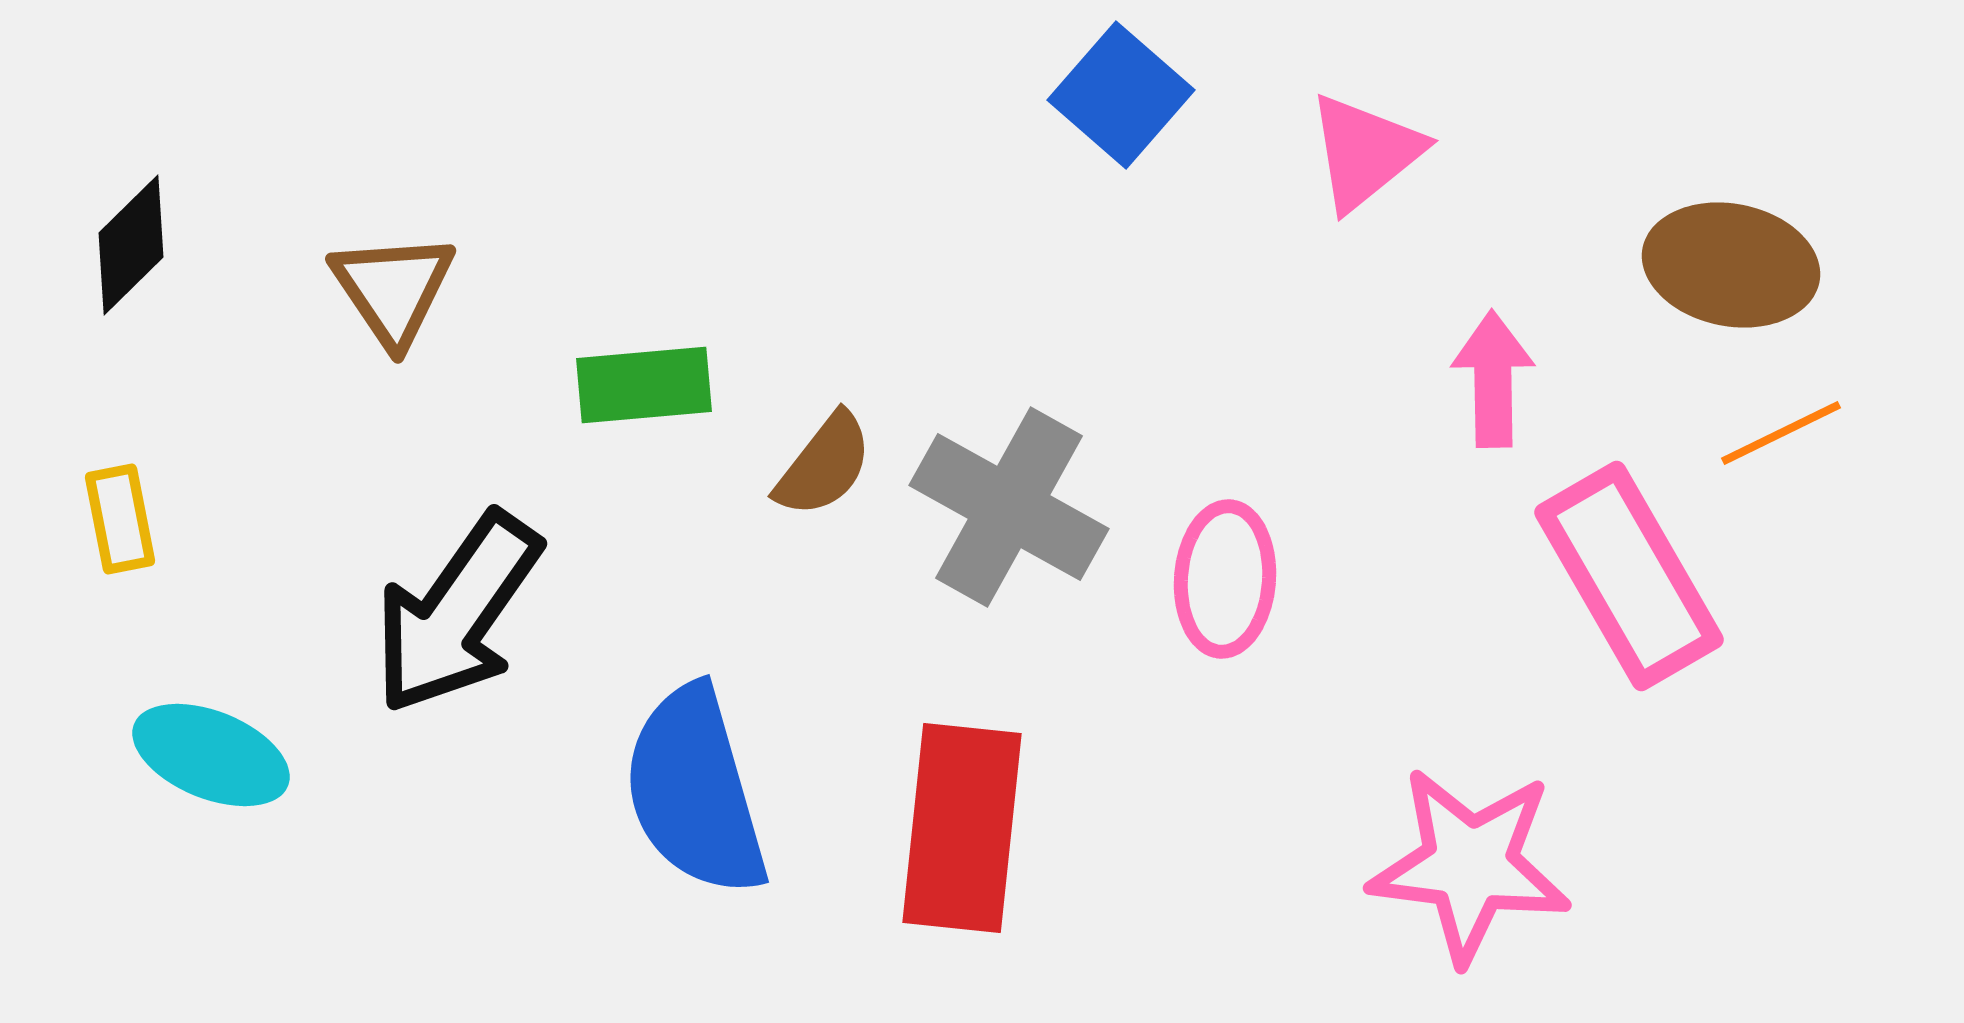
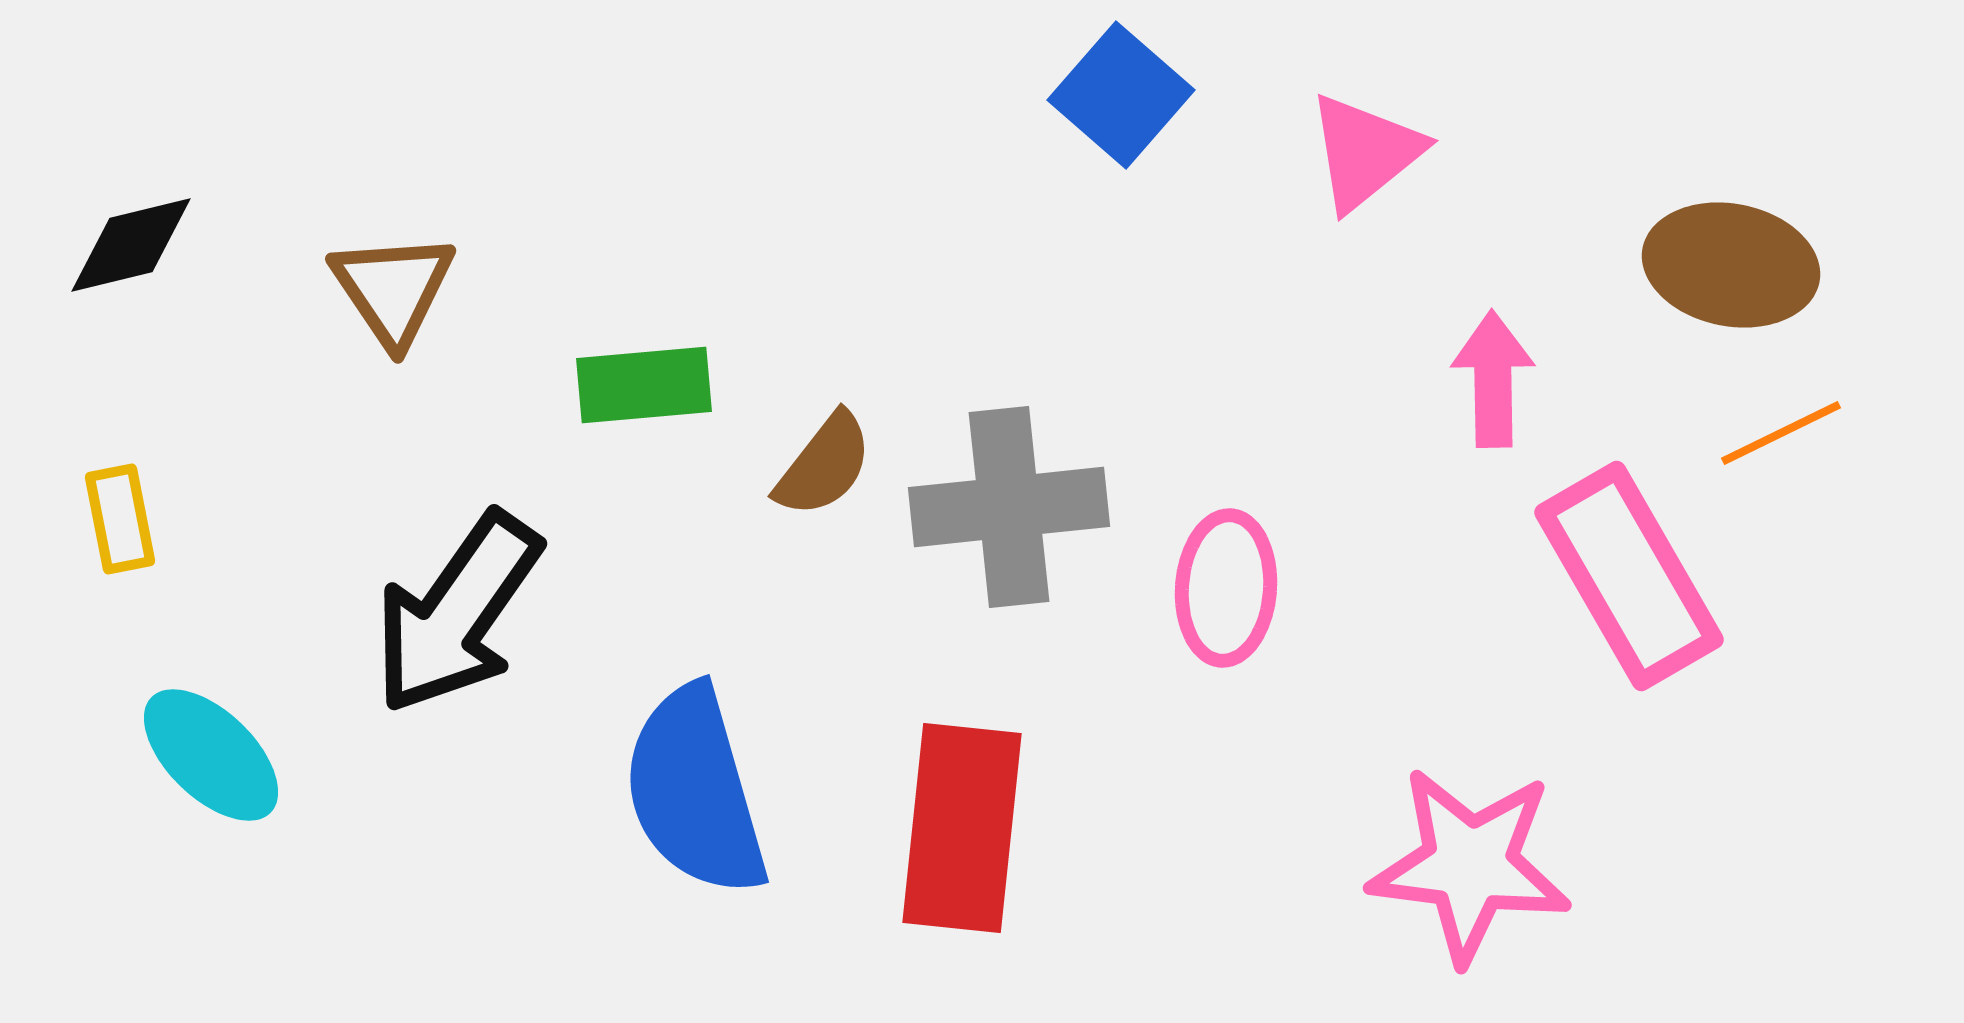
black diamond: rotated 31 degrees clockwise
gray cross: rotated 35 degrees counterclockwise
pink ellipse: moved 1 px right, 9 px down
cyan ellipse: rotated 22 degrees clockwise
